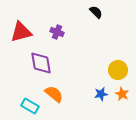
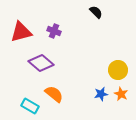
purple cross: moved 3 px left, 1 px up
purple diamond: rotated 40 degrees counterclockwise
orange star: moved 1 px left
